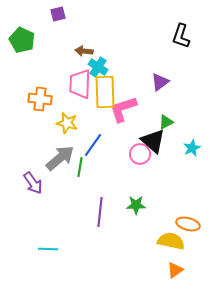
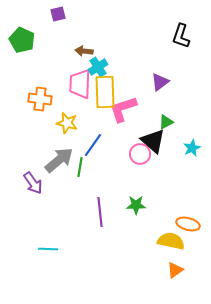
cyan cross: rotated 24 degrees clockwise
gray arrow: moved 1 px left, 2 px down
purple line: rotated 12 degrees counterclockwise
